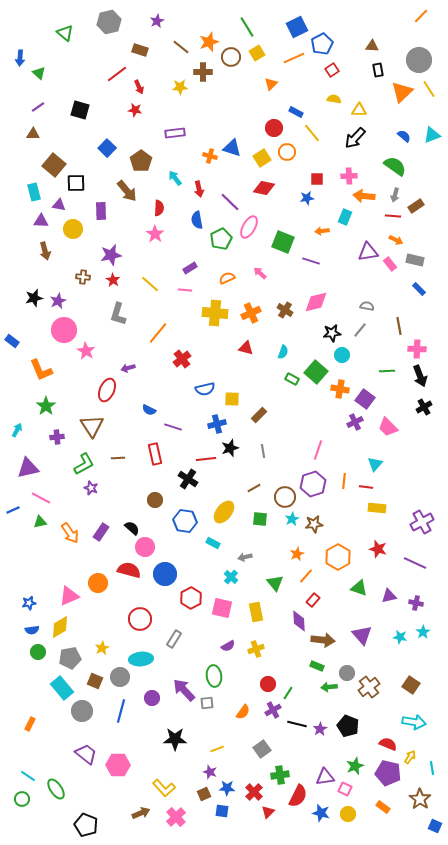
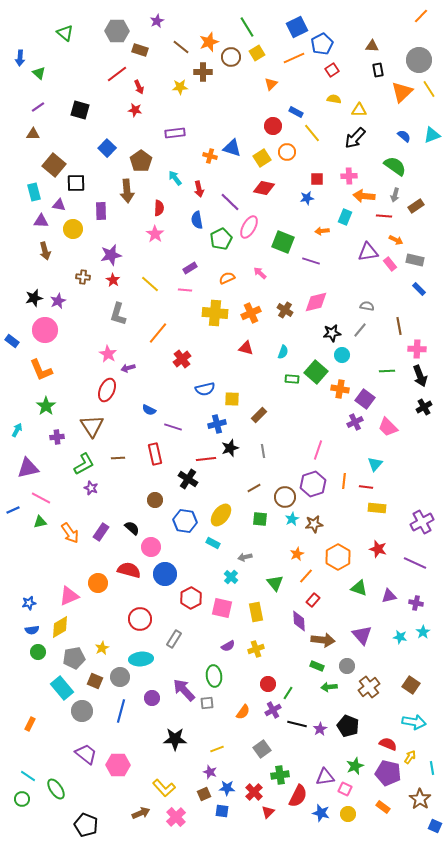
gray hexagon at (109, 22): moved 8 px right, 9 px down; rotated 15 degrees clockwise
red circle at (274, 128): moved 1 px left, 2 px up
brown arrow at (127, 191): rotated 35 degrees clockwise
red line at (393, 216): moved 9 px left
pink circle at (64, 330): moved 19 px left
pink star at (86, 351): moved 22 px right, 3 px down
green rectangle at (292, 379): rotated 24 degrees counterclockwise
yellow ellipse at (224, 512): moved 3 px left, 3 px down
pink circle at (145, 547): moved 6 px right
gray pentagon at (70, 658): moved 4 px right
gray circle at (347, 673): moved 7 px up
